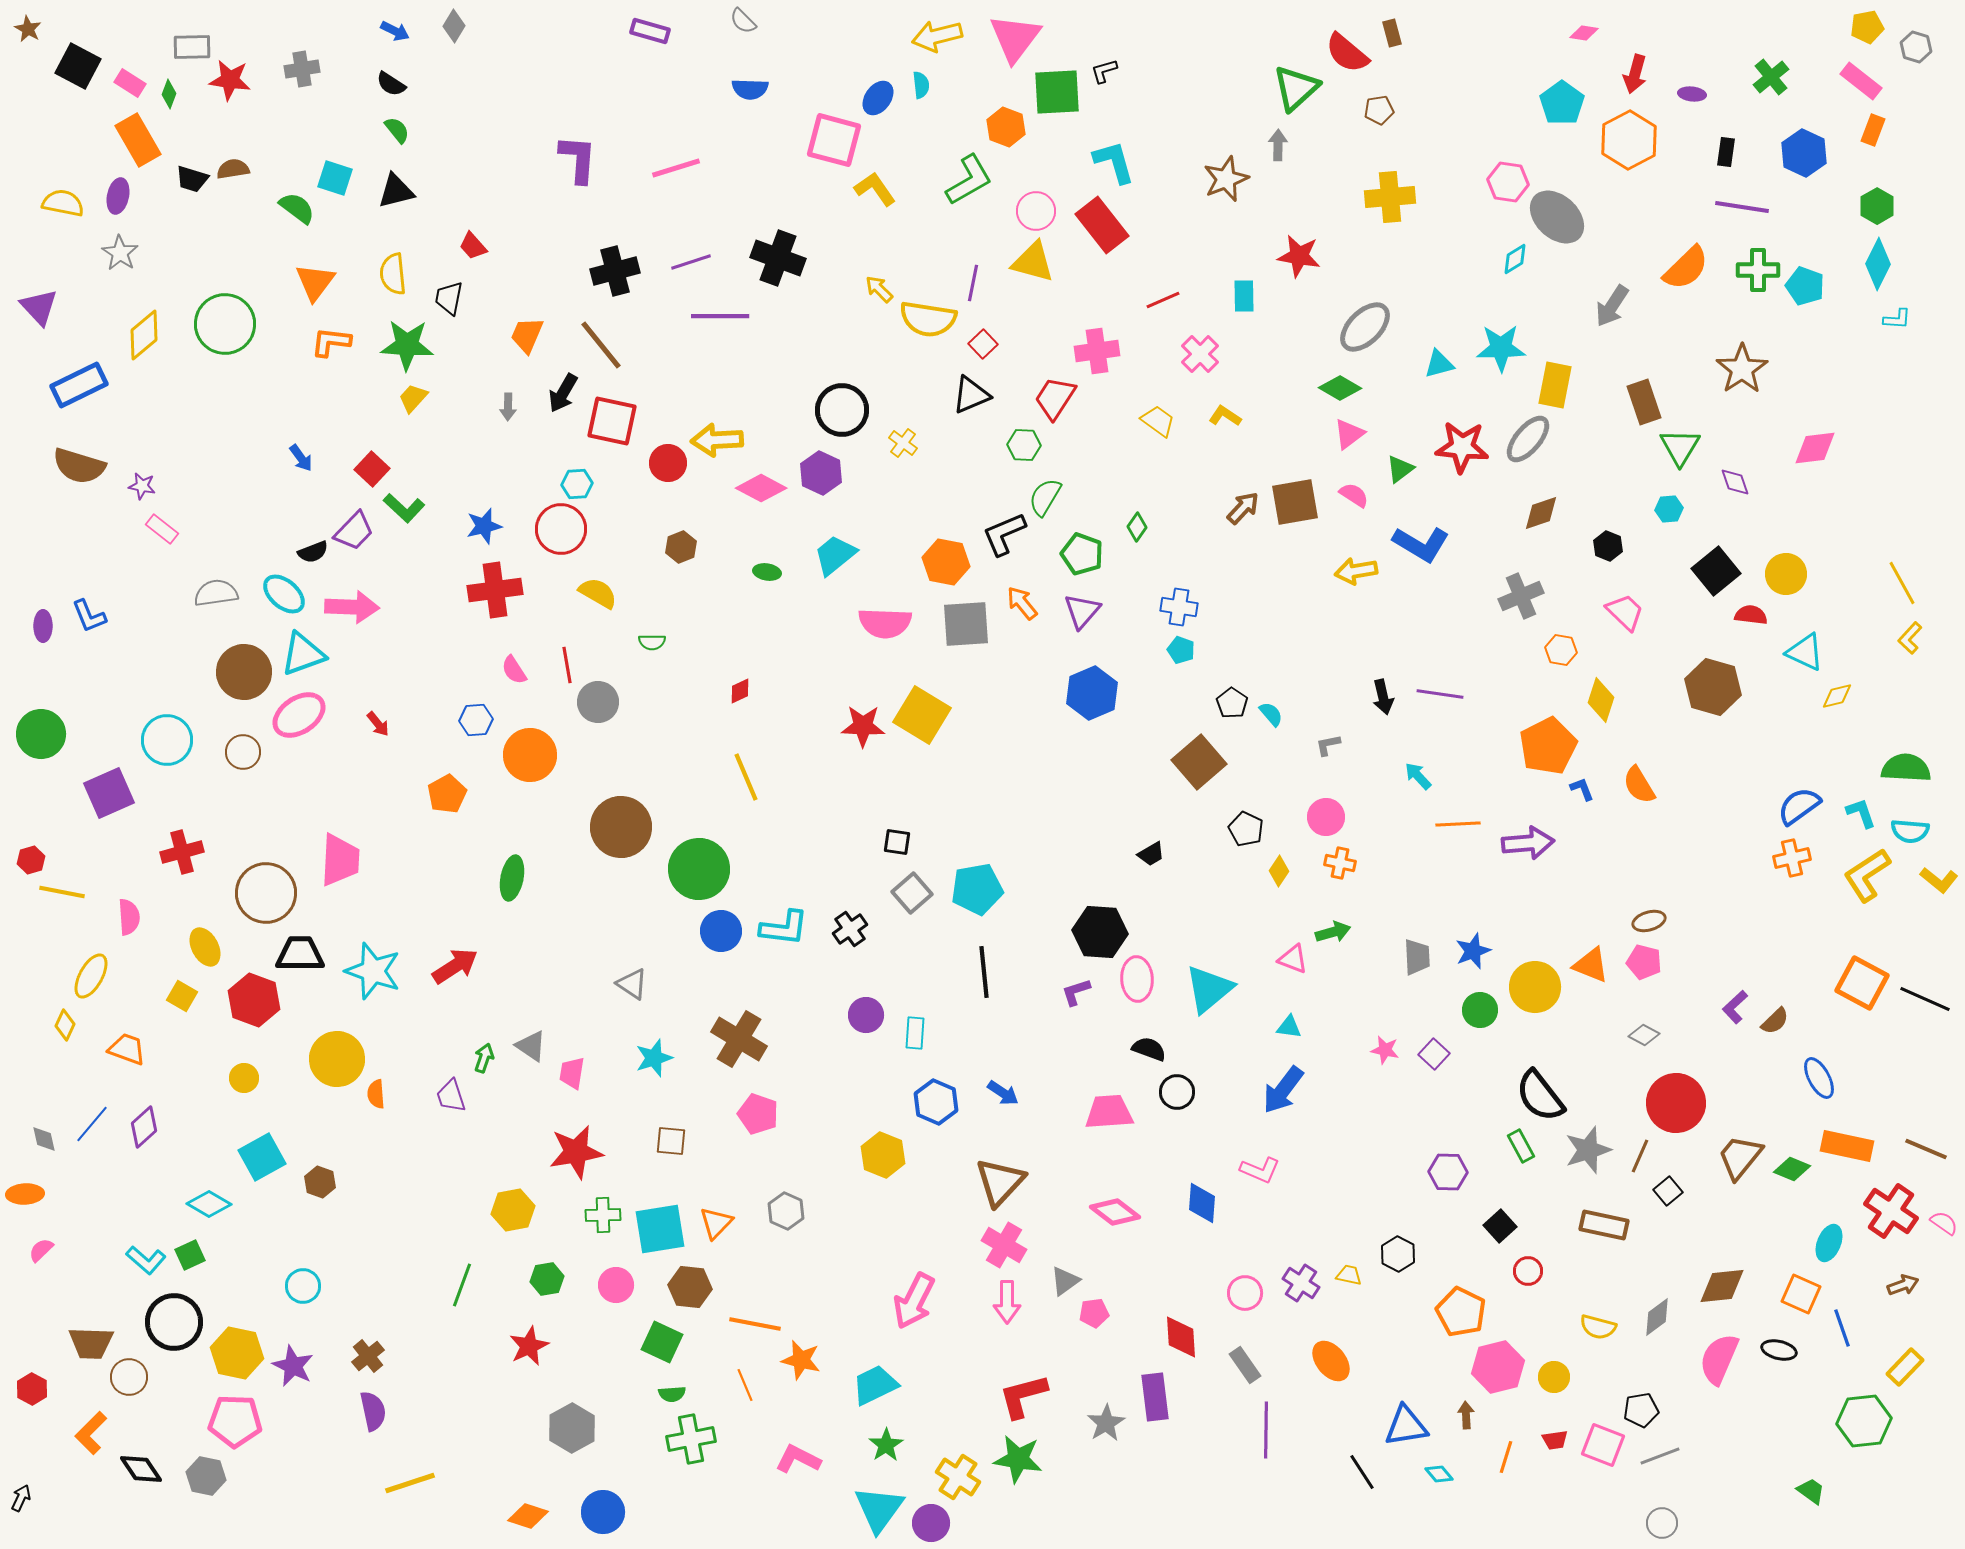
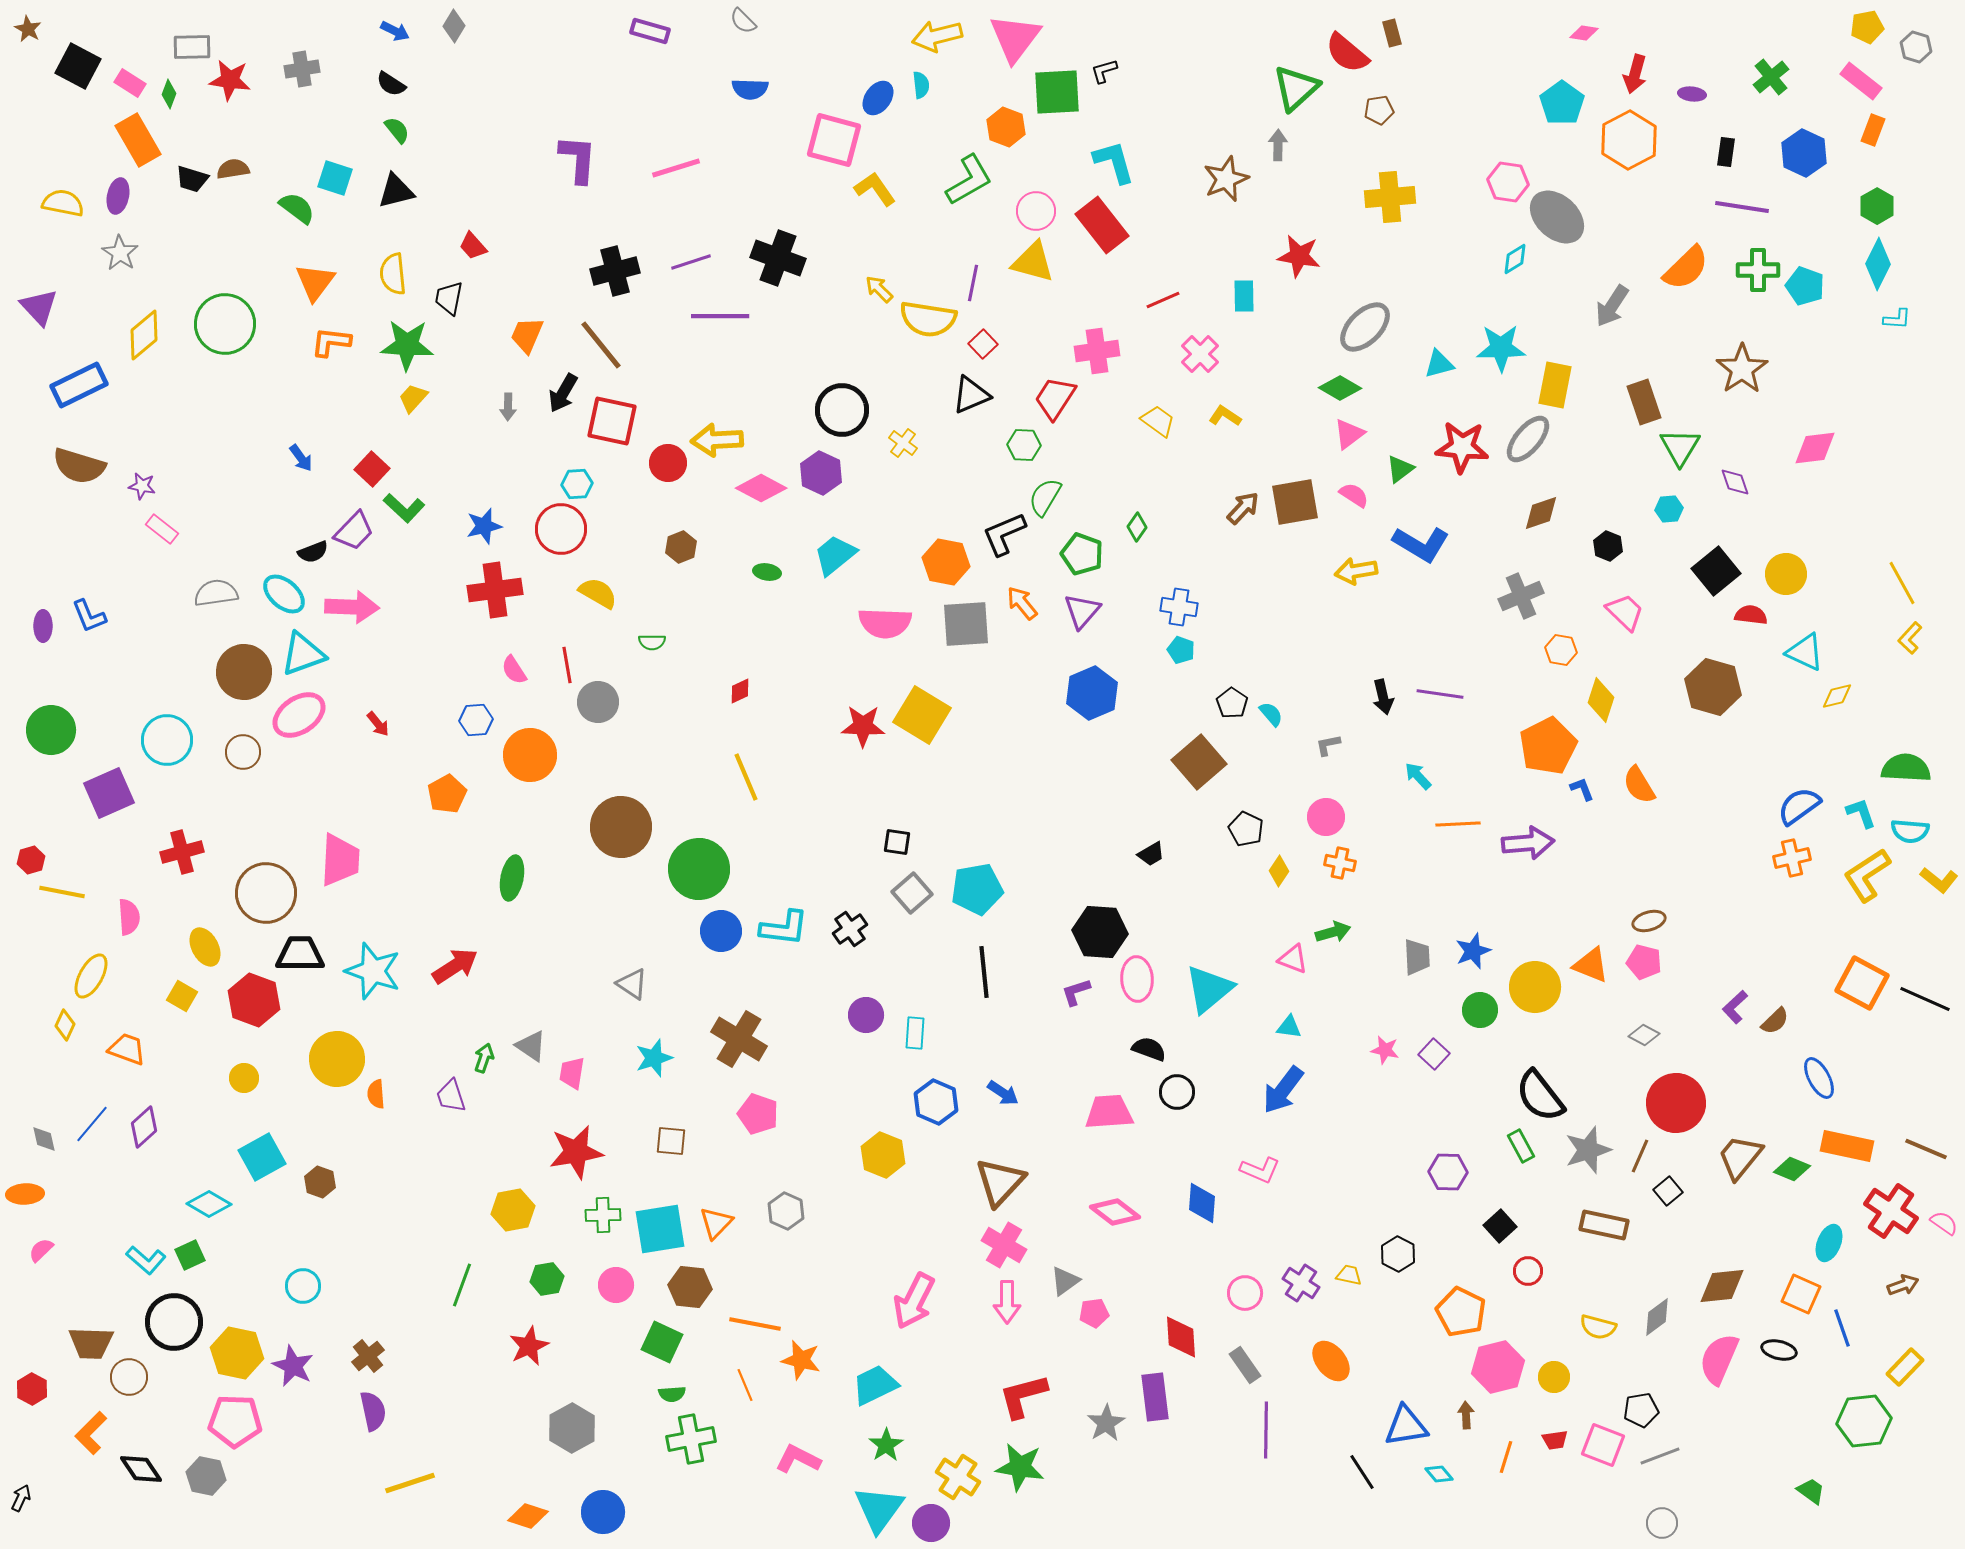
green circle at (41, 734): moved 10 px right, 4 px up
green star at (1018, 1459): moved 2 px right, 8 px down
